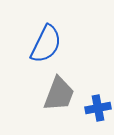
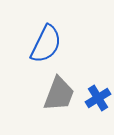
blue cross: moved 10 px up; rotated 20 degrees counterclockwise
